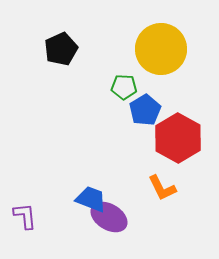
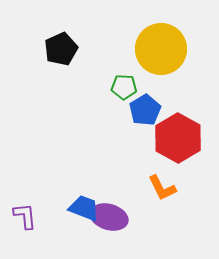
blue trapezoid: moved 7 px left, 9 px down
purple ellipse: rotated 15 degrees counterclockwise
